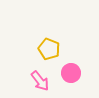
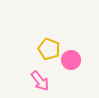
pink circle: moved 13 px up
